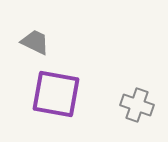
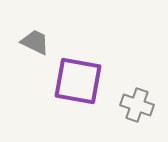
purple square: moved 22 px right, 13 px up
